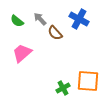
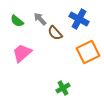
orange square: moved 29 px up; rotated 30 degrees counterclockwise
